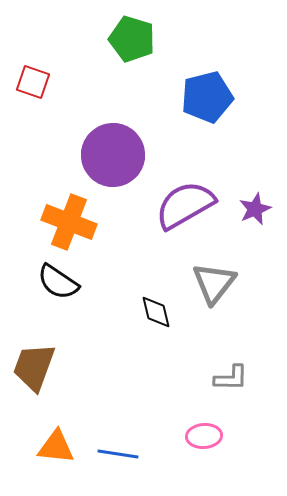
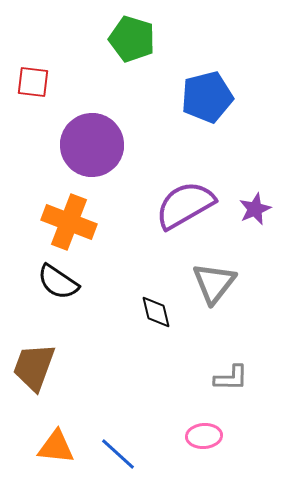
red square: rotated 12 degrees counterclockwise
purple circle: moved 21 px left, 10 px up
blue line: rotated 33 degrees clockwise
